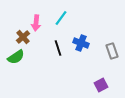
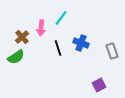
pink arrow: moved 5 px right, 5 px down
brown cross: moved 1 px left
purple square: moved 2 px left
